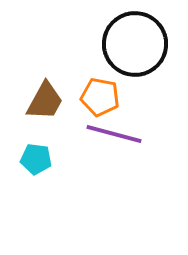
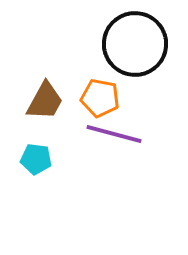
orange pentagon: moved 1 px down
